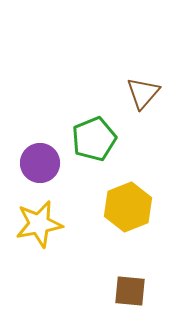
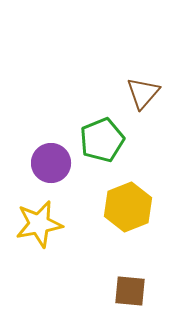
green pentagon: moved 8 px right, 1 px down
purple circle: moved 11 px right
